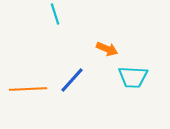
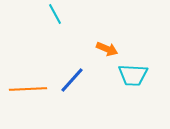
cyan line: rotated 10 degrees counterclockwise
cyan trapezoid: moved 2 px up
